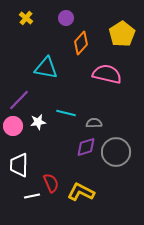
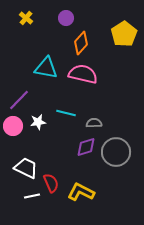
yellow pentagon: moved 2 px right
pink semicircle: moved 24 px left
white trapezoid: moved 7 px right, 3 px down; rotated 115 degrees clockwise
